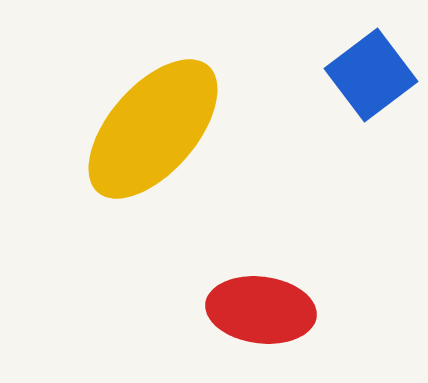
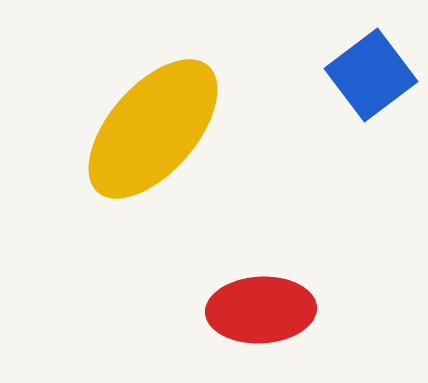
red ellipse: rotated 10 degrees counterclockwise
